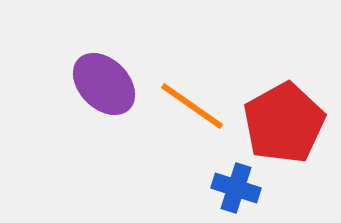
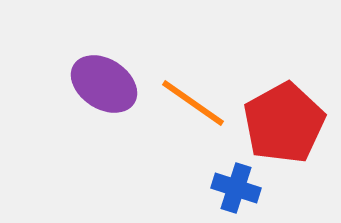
purple ellipse: rotated 12 degrees counterclockwise
orange line: moved 1 px right, 3 px up
